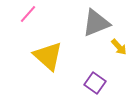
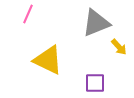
pink line: rotated 18 degrees counterclockwise
yellow triangle: moved 4 px down; rotated 16 degrees counterclockwise
purple square: rotated 35 degrees counterclockwise
